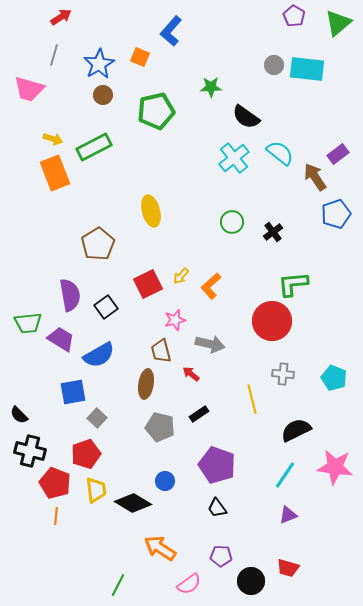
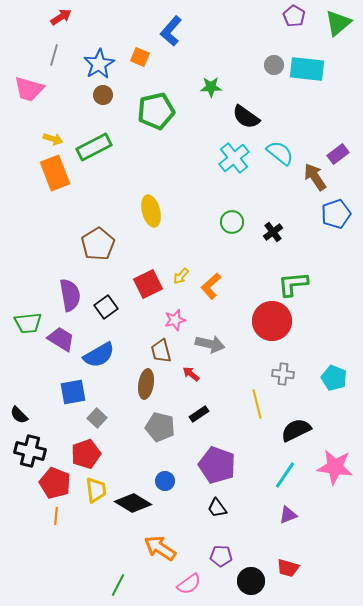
yellow line at (252, 399): moved 5 px right, 5 px down
